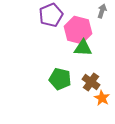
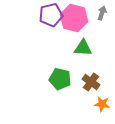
gray arrow: moved 2 px down
purple pentagon: rotated 10 degrees clockwise
pink hexagon: moved 4 px left, 12 px up
orange star: moved 6 px down; rotated 21 degrees counterclockwise
